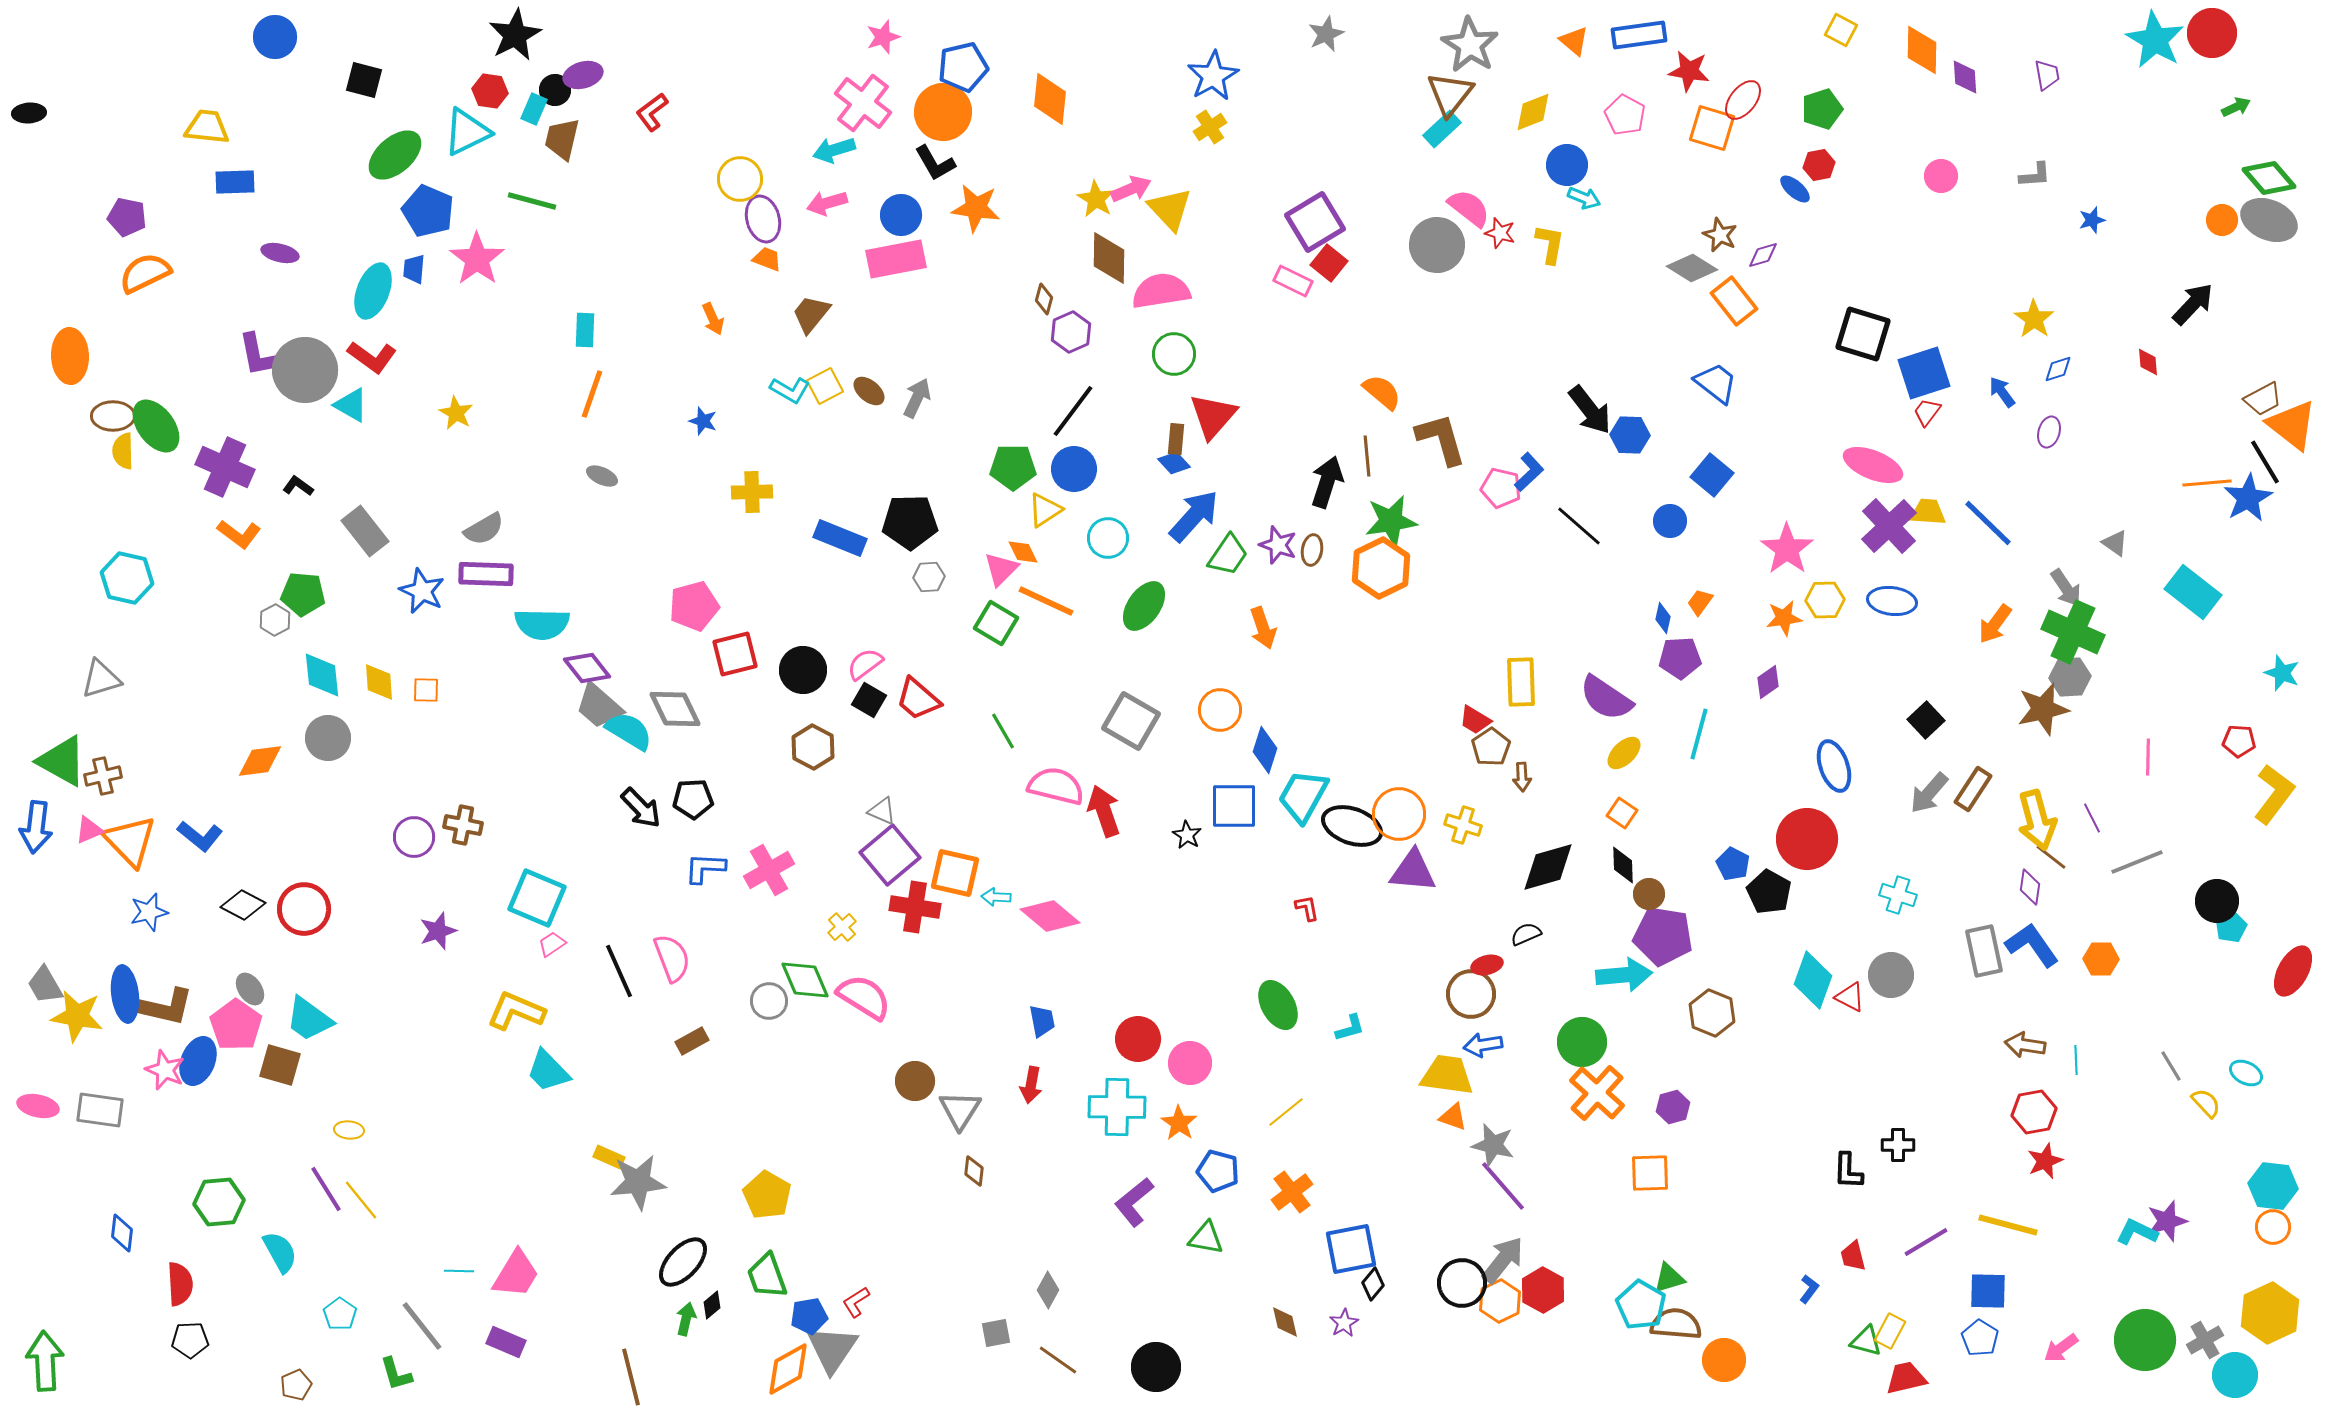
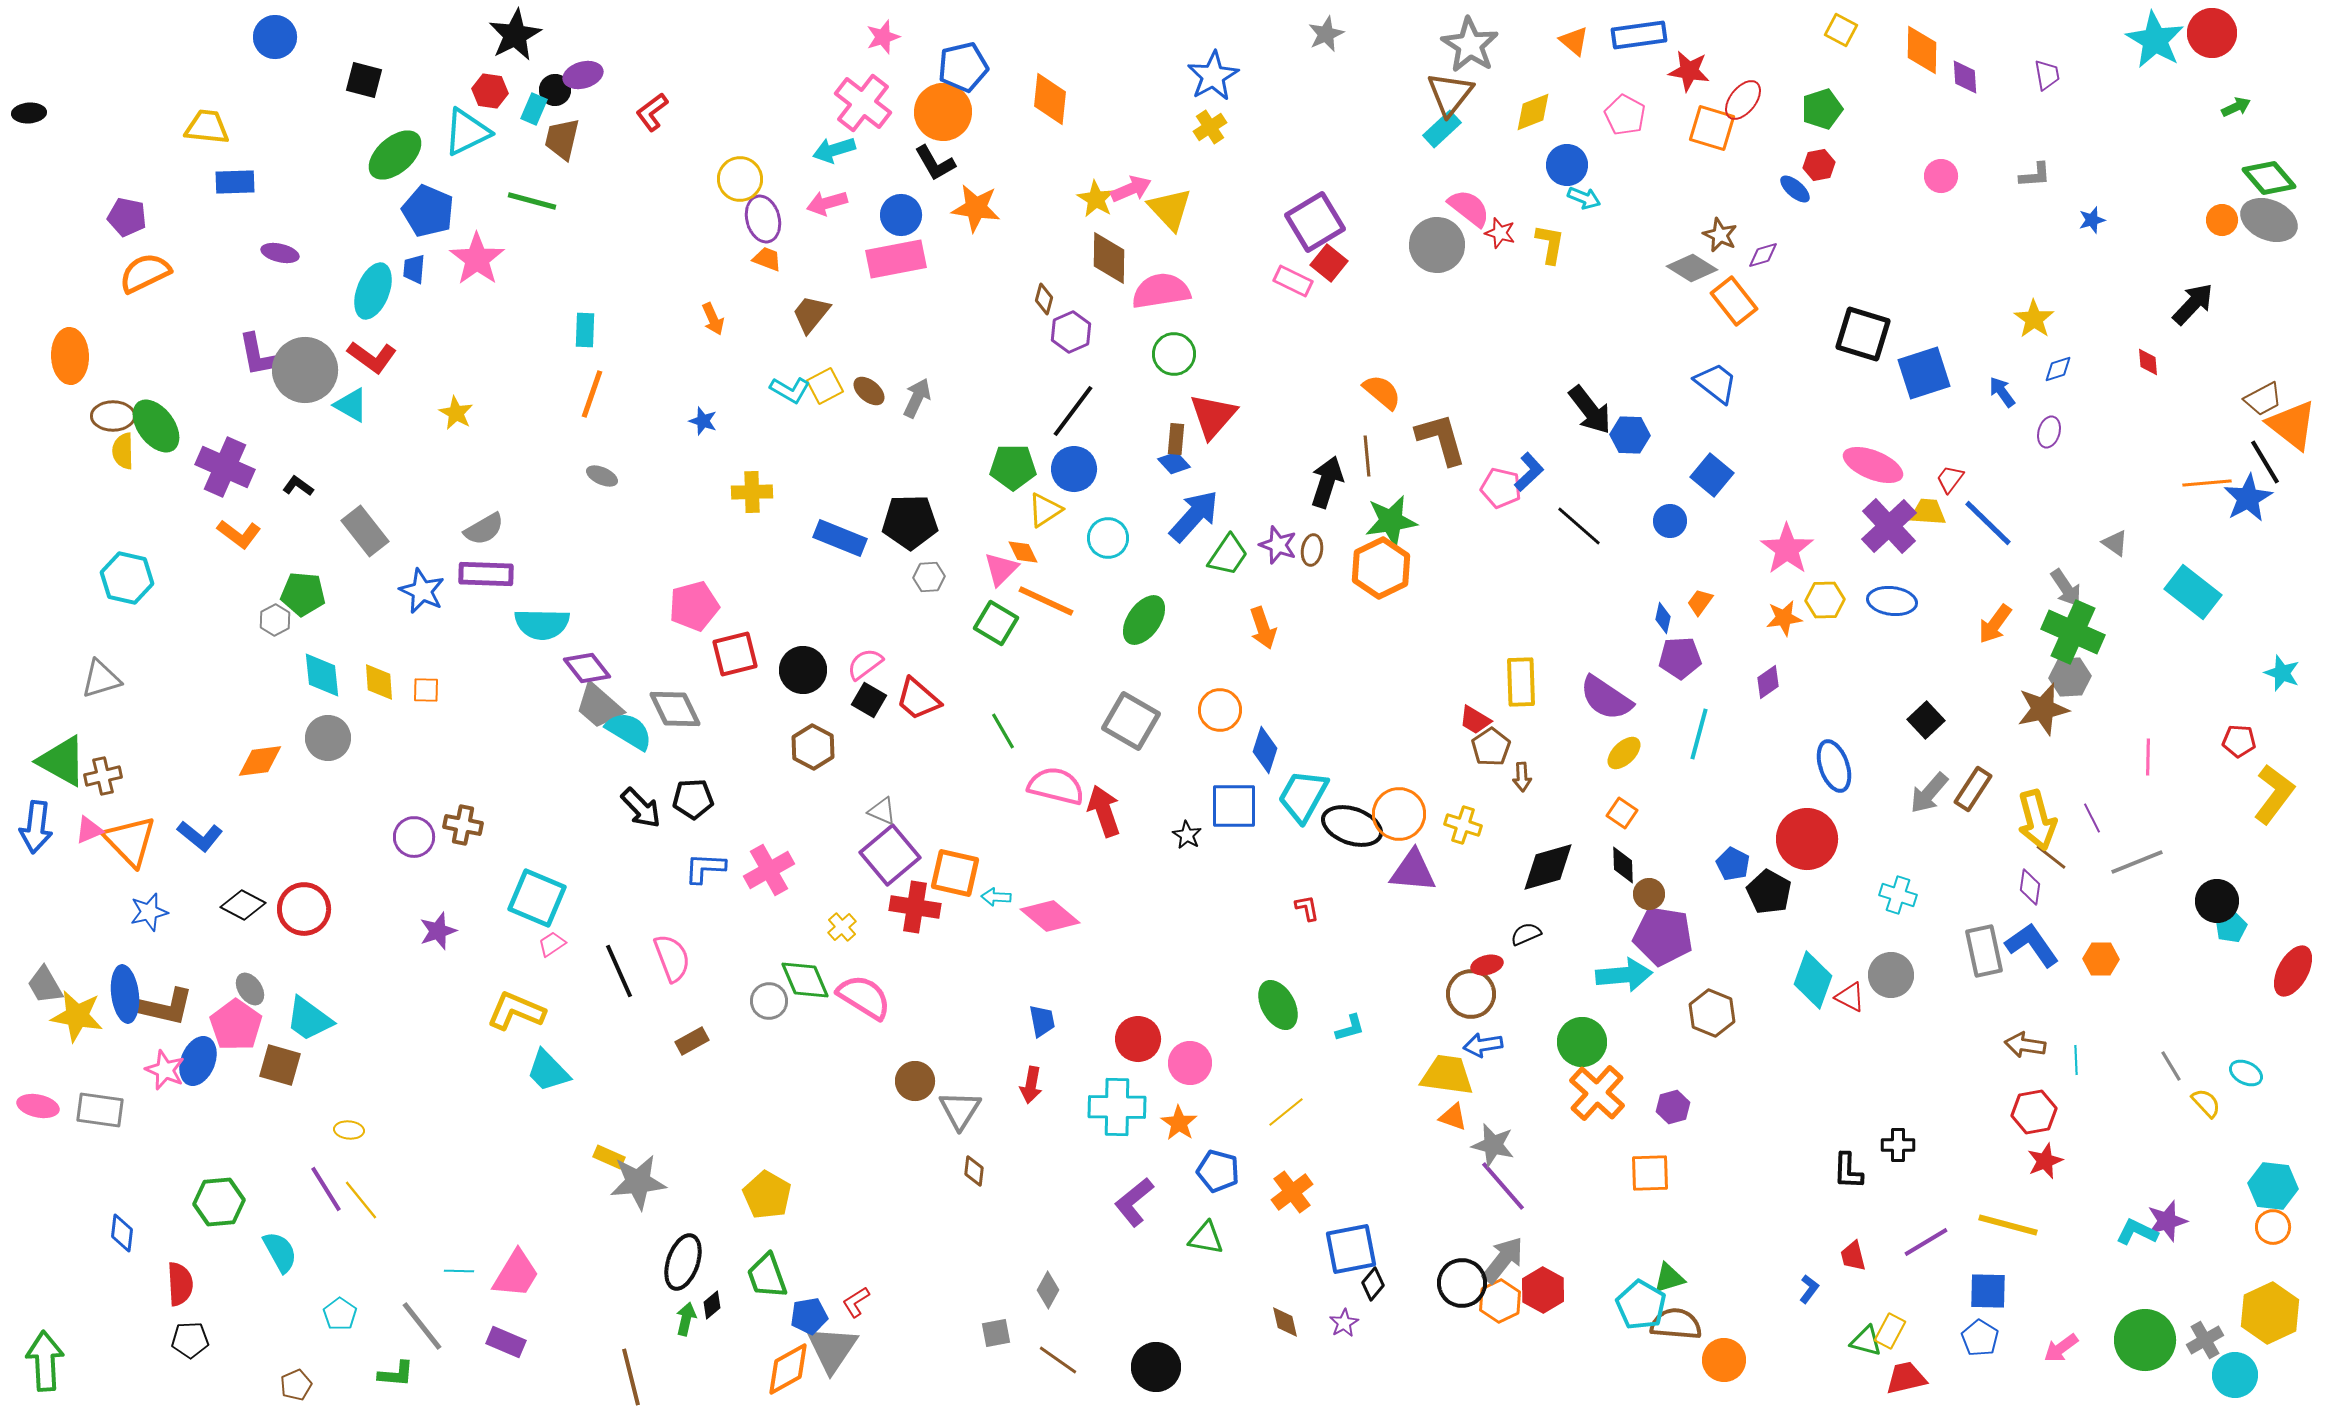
red trapezoid at (1927, 412): moved 23 px right, 67 px down
green ellipse at (1144, 606): moved 14 px down
black ellipse at (683, 1262): rotated 24 degrees counterclockwise
green L-shape at (396, 1374): rotated 69 degrees counterclockwise
